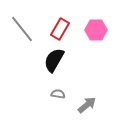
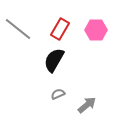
gray line: moved 4 px left; rotated 12 degrees counterclockwise
gray semicircle: rotated 32 degrees counterclockwise
